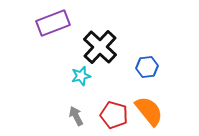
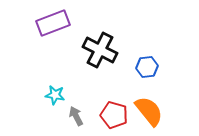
black cross: moved 3 px down; rotated 16 degrees counterclockwise
cyan star: moved 26 px left, 19 px down; rotated 24 degrees clockwise
